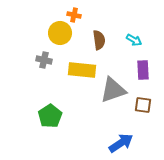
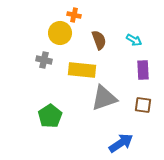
brown semicircle: rotated 12 degrees counterclockwise
gray triangle: moved 9 px left, 8 px down
